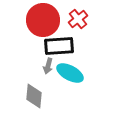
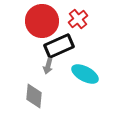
red circle: moved 1 px left, 1 px down
black rectangle: rotated 20 degrees counterclockwise
cyan ellipse: moved 15 px right, 1 px down
